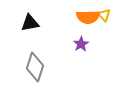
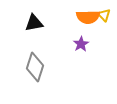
black triangle: moved 4 px right
